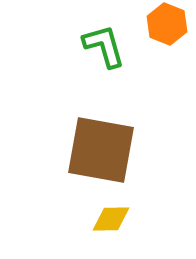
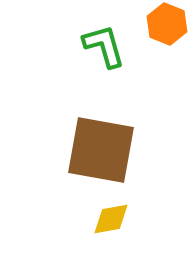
yellow diamond: rotated 9 degrees counterclockwise
